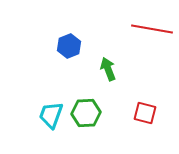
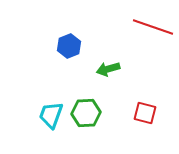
red line: moved 1 px right, 2 px up; rotated 9 degrees clockwise
green arrow: rotated 85 degrees counterclockwise
